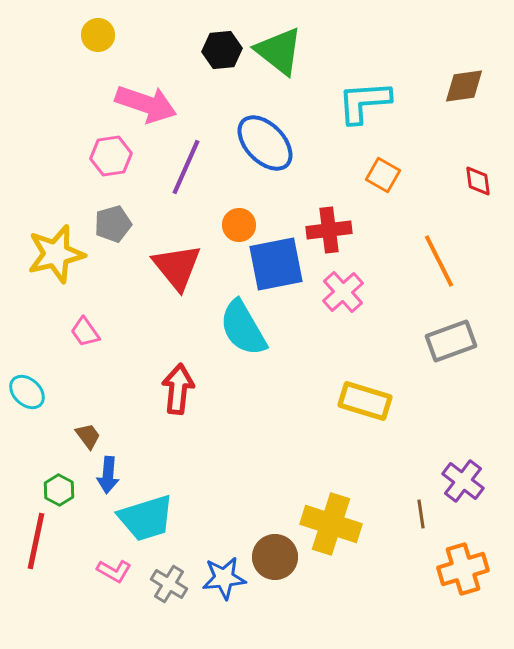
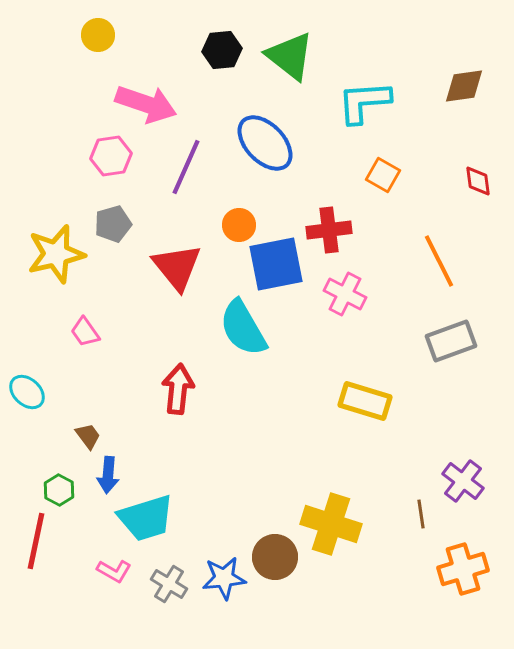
green triangle: moved 11 px right, 5 px down
pink cross: moved 2 px right, 2 px down; rotated 21 degrees counterclockwise
